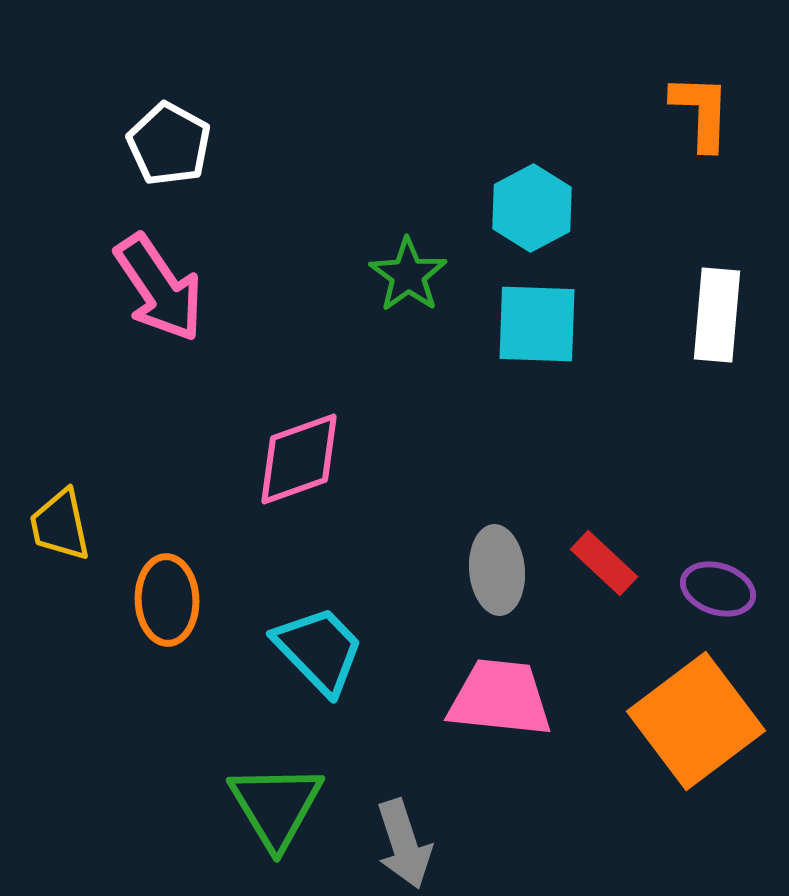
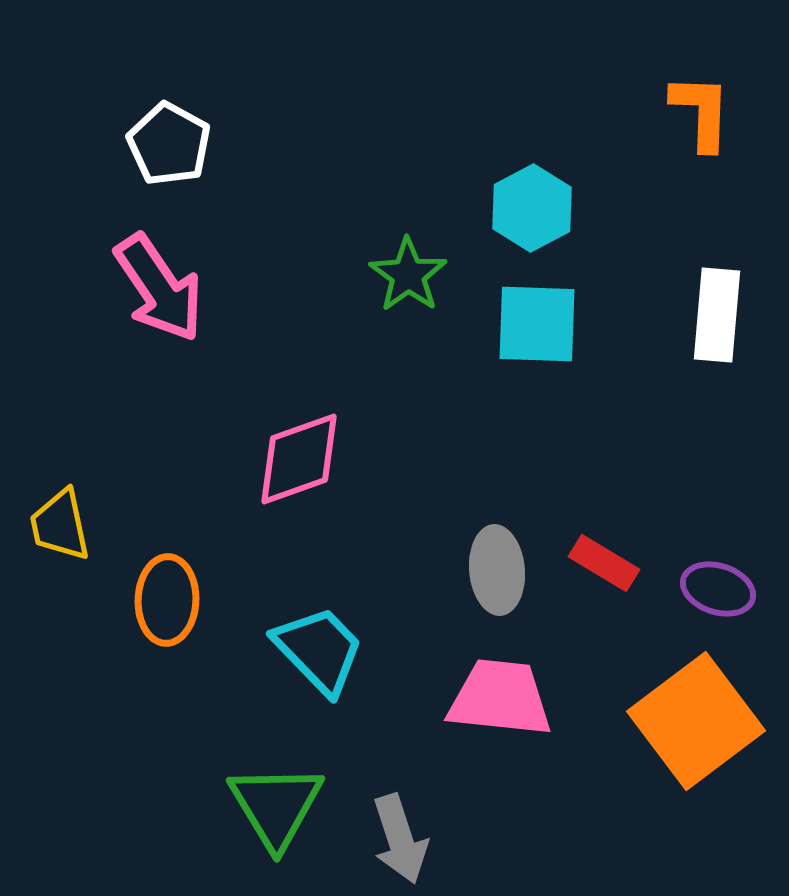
red rectangle: rotated 12 degrees counterclockwise
orange ellipse: rotated 4 degrees clockwise
gray arrow: moved 4 px left, 5 px up
